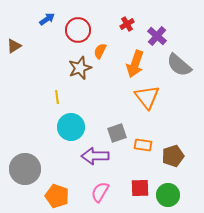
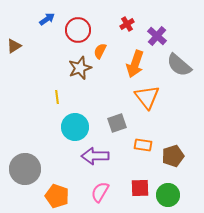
cyan circle: moved 4 px right
gray square: moved 10 px up
